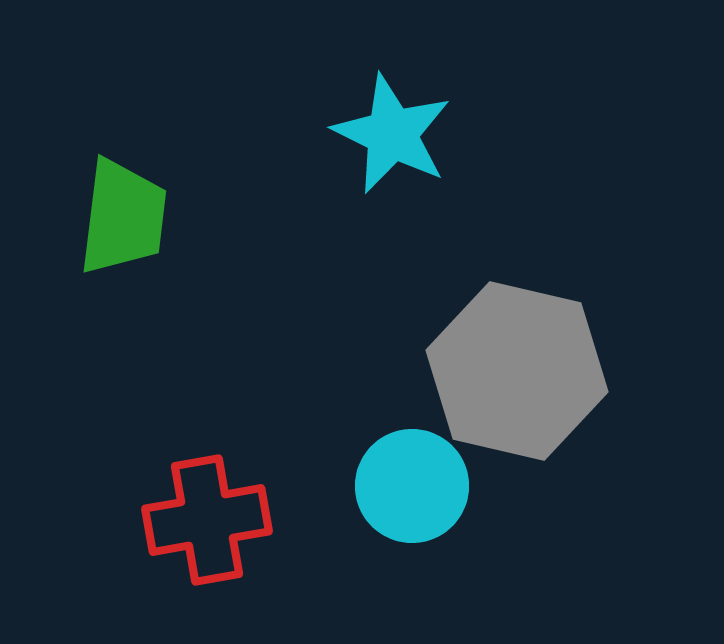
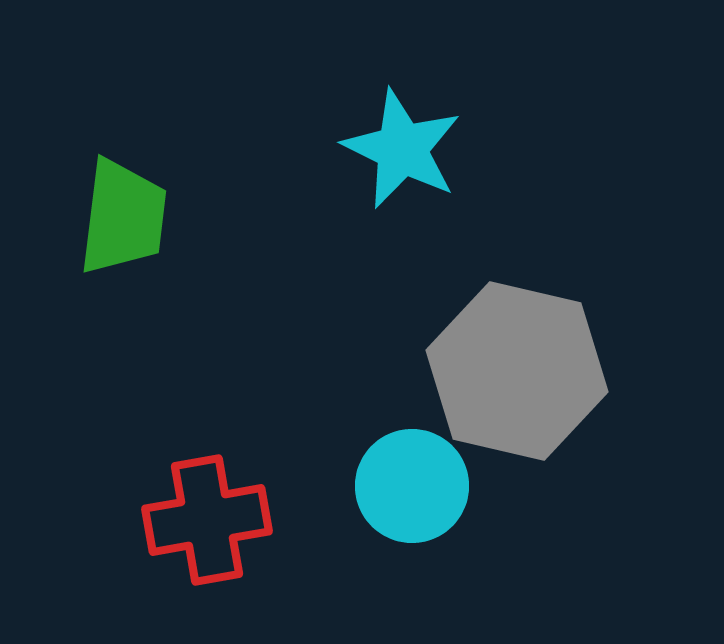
cyan star: moved 10 px right, 15 px down
